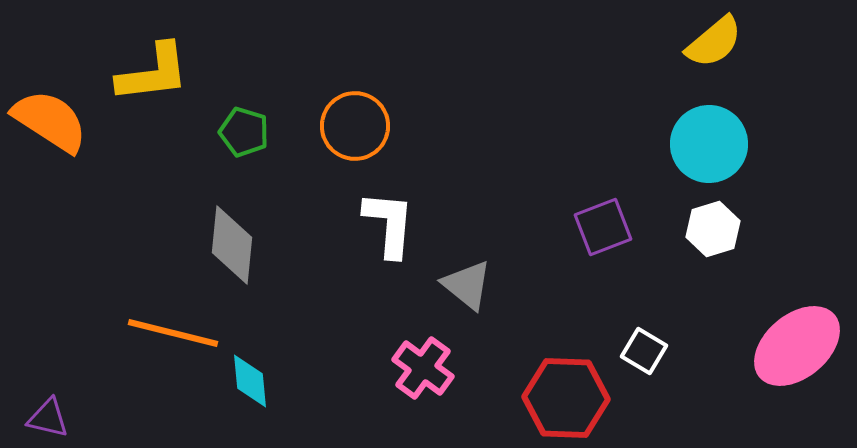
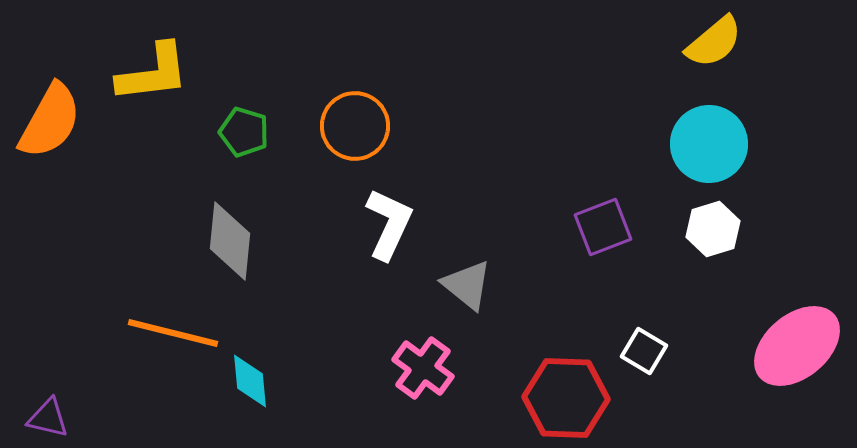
orange semicircle: rotated 86 degrees clockwise
white L-shape: rotated 20 degrees clockwise
gray diamond: moved 2 px left, 4 px up
